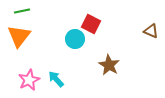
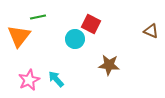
green line: moved 16 px right, 6 px down
brown star: rotated 25 degrees counterclockwise
